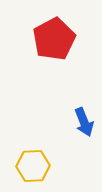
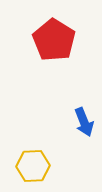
red pentagon: moved 1 px down; rotated 12 degrees counterclockwise
